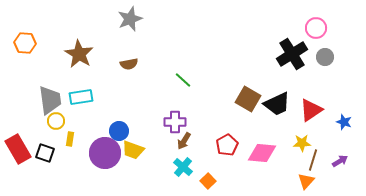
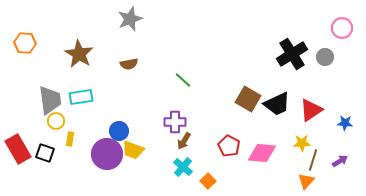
pink circle: moved 26 px right
blue star: moved 1 px right, 1 px down; rotated 14 degrees counterclockwise
red pentagon: moved 2 px right, 1 px down; rotated 15 degrees counterclockwise
purple circle: moved 2 px right, 1 px down
